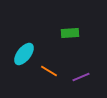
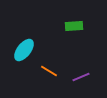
green rectangle: moved 4 px right, 7 px up
cyan ellipse: moved 4 px up
